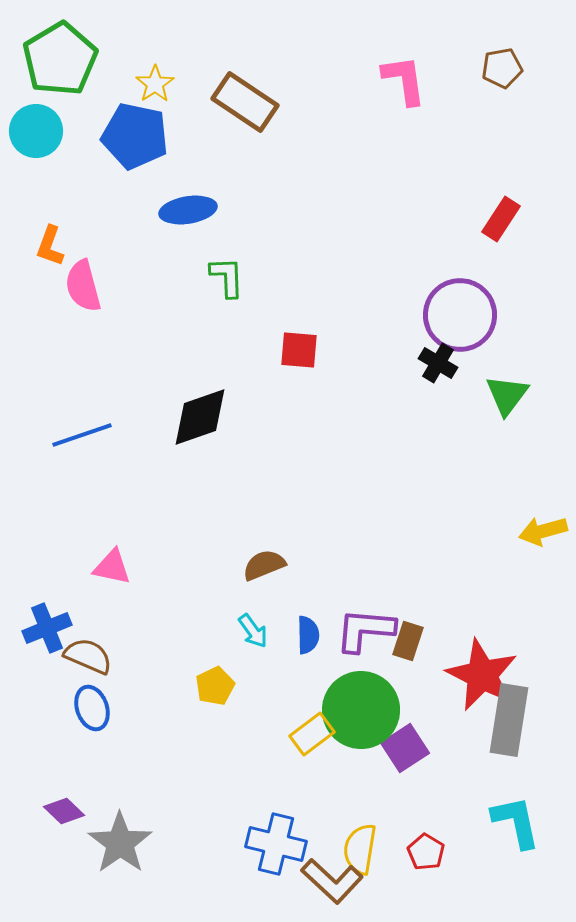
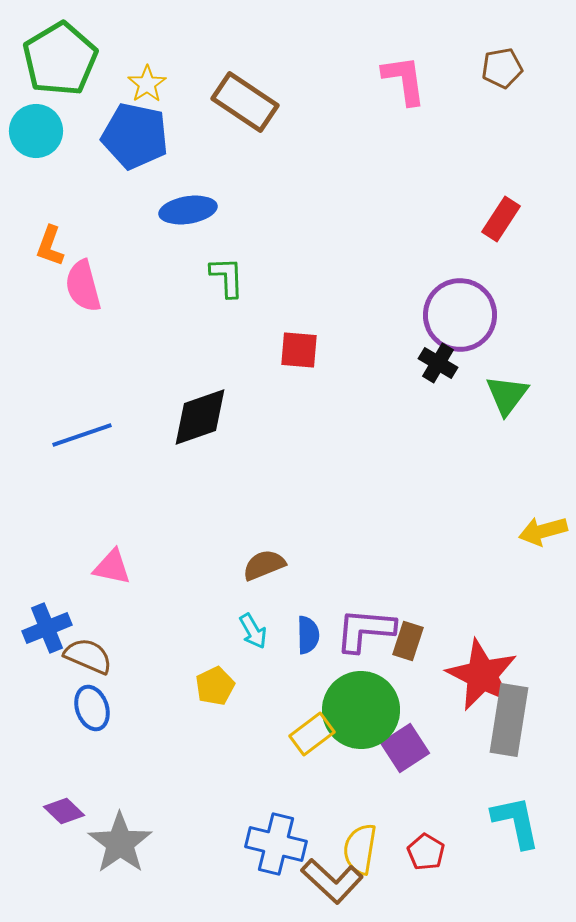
yellow star at (155, 84): moved 8 px left
cyan arrow at (253, 631): rotated 6 degrees clockwise
